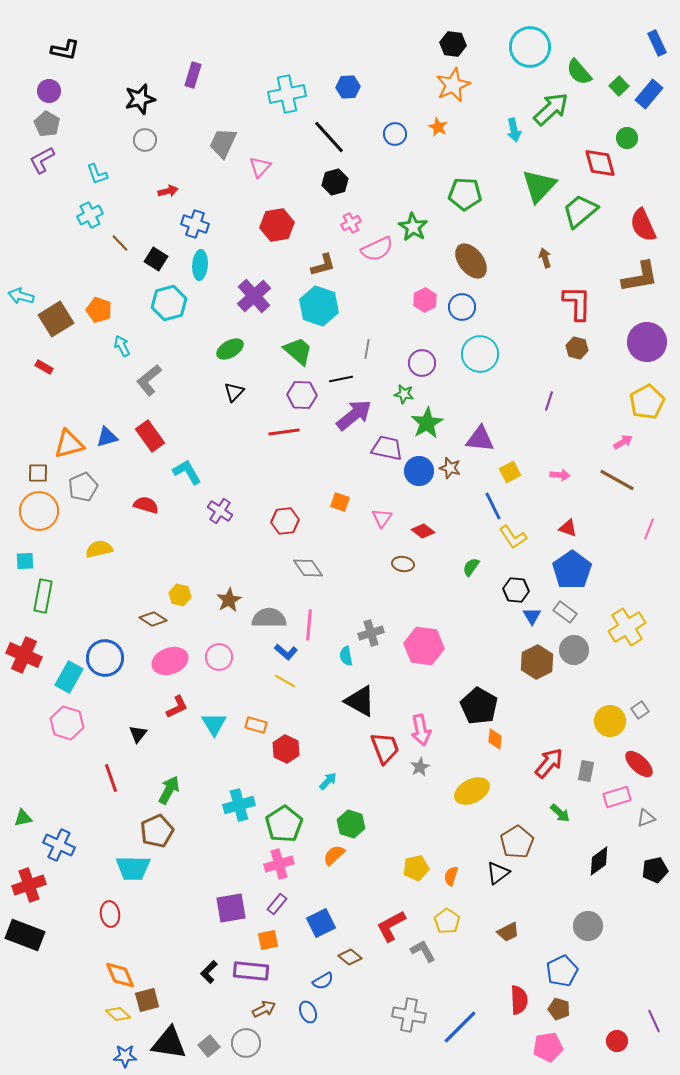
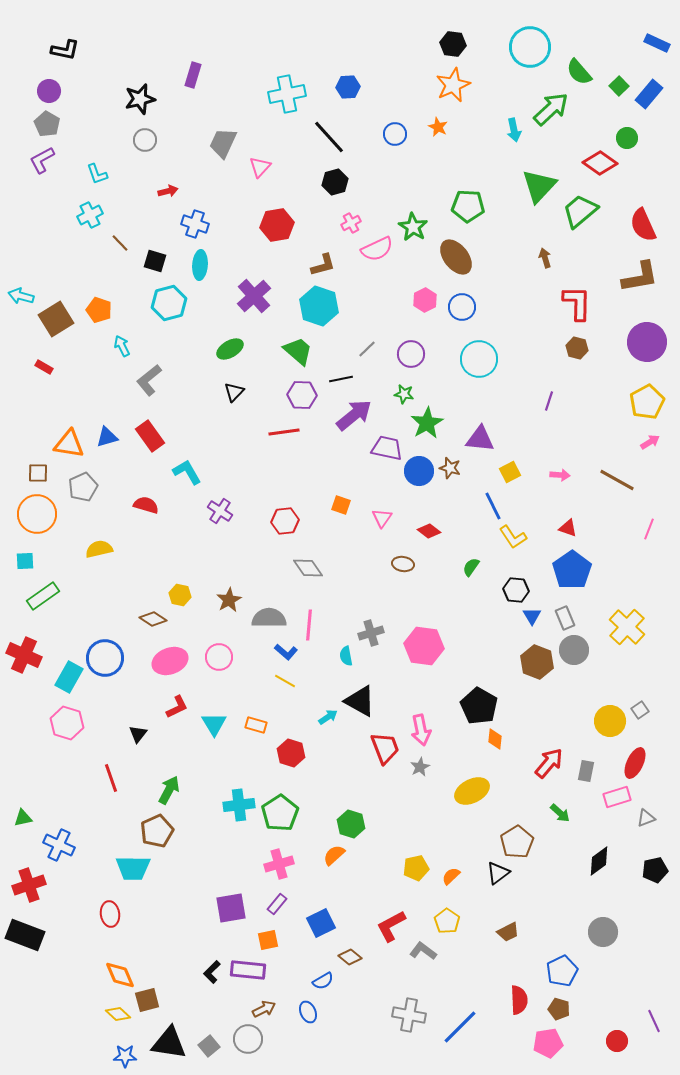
blue rectangle at (657, 43): rotated 40 degrees counterclockwise
red diamond at (600, 163): rotated 40 degrees counterclockwise
green pentagon at (465, 194): moved 3 px right, 12 px down
black square at (156, 259): moved 1 px left, 2 px down; rotated 15 degrees counterclockwise
brown ellipse at (471, 261): moved 15 px left, 4 px up
gray line at (367, 349): rotated 36 degrees clockwise
cyan circle at (480, 354): moved 1 px left, 5 px down
purple circle at (422, 363): moved 11 px left, 9 px up
pink arrow at (623, 442): moved 27 px right
orange triangle at (69, 444): rotated 24 degrees clockwise
orange square at (340, 502): moved 1 px right, 3 px down
orange circle at (39, 511): moved 2 px left, 3 px down
red diamond at (423, 531): moved 6 px right
green rectangle at (43, 596): rotated 44 degrees clockwise
gray rectangle at (565, 612): moved 6 px down; rotated 30 degrees clockwise
yellow cross at (627, 627): rotated 15 degrees counterclockwise
brown hexagon at (537, 662): rotated 12 degrees counterclockwise
red hexagon at (286, 749): moved 5 px right, 4 px down; rotated 8 degrees counterclockwise
red ellipse at (639, 764): moved 4 px left, 1 px up; rotated 72 degrees clockwise
cyan arrow at (328, 781): moved 64 px up; rotated 12 degrees clockwise
cyan cross at (239, 805): rotated 8 degrees clockwise
green pentagon at (284, 824): moved 4 px left, 11 px up
orange semicircle at (451, 876): rotated 30 degrees clockwise
gray circle at (588, 926): moved 15 px right, 6 px down
gray L-shape at (423, 951): rotated 24 degrees counterclockwise
purple rectangle at (251, 971): moved 3 px left, 1 px up
black L-shape at (209, 972): moved 3 px right
gray circle at (246, 1043): moved 2 px right, 4 px up
pink pentagon at (548, 1047): moved 4 px up
